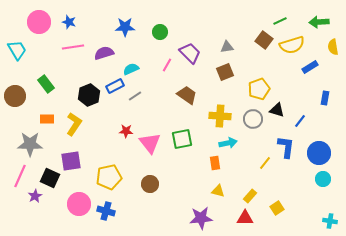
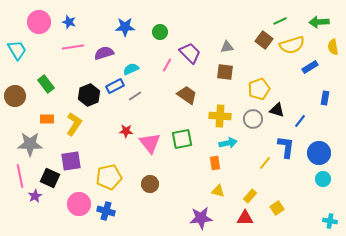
brown square at (225, 72): rotated 30 degrees clockwise
pink line at (20, 176): rotated 35 degrees counterclockwise
